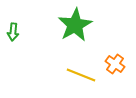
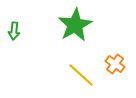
green arrow: moved 1 px right, 1 px up
yellow line: rotated 20 degrees clockwise
